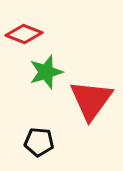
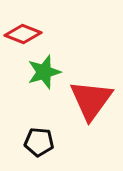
red diamond: moved 1 px left
green star: moved 2 px left
